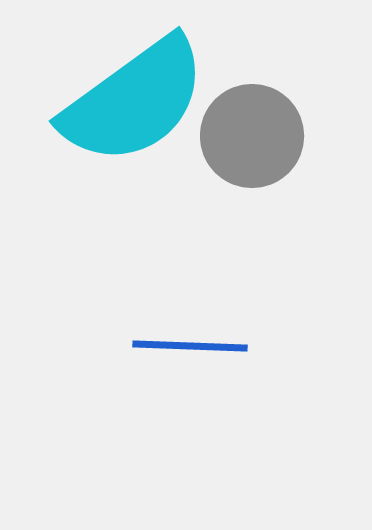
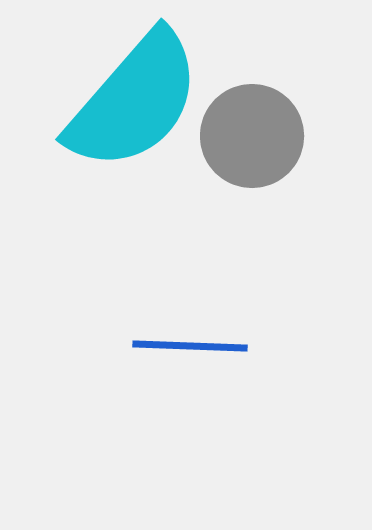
cyan semicircle: rotated 13 degrees counterclockwise
